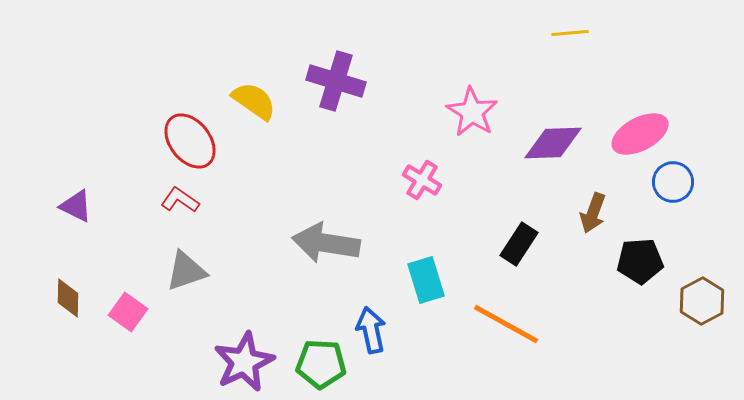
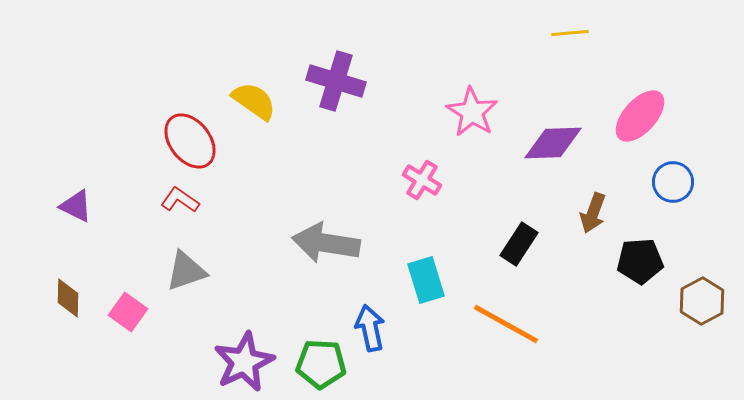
pink ellipse: moved 18 px up; rotated 20 degrees counterclockwise
blue arrow: moved 1 px left, 2 px up
